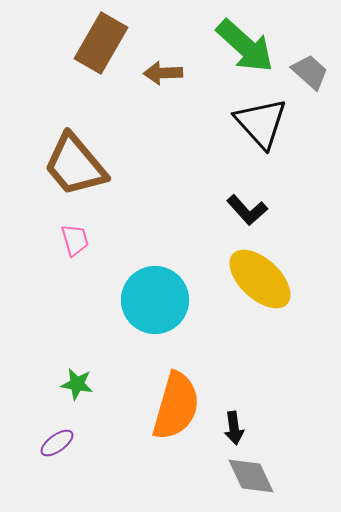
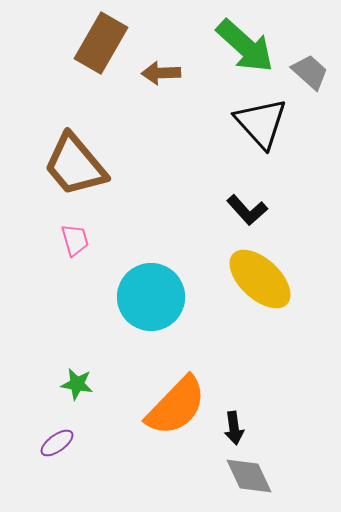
brown arrow: moved 2 px left
cyan circle: moved 4 px left, 3 px up
orange semicircle: rotated 28 degrees clockwise
gray diamond: moved 2 px left
